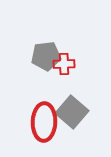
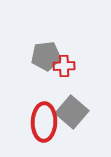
red cross: moved 2 px down
